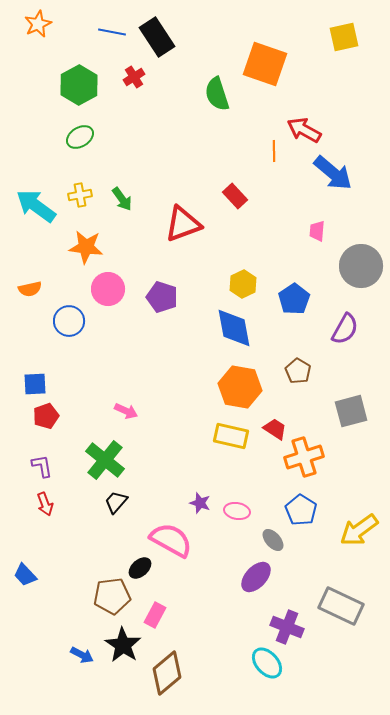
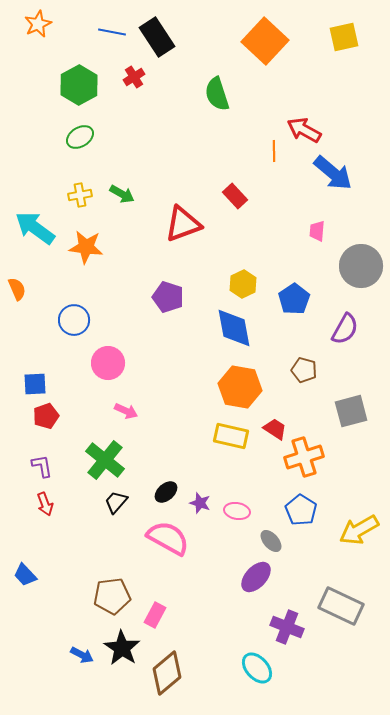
orange square at (265, 64): moved 23 px up; rotated 24 degrees clockwise
green arrow at (122, 199): moved 5 px up; rotated 25 degrees counterclockwise
cyan arrow at (36, 206): moved 1 px left, 22 px down
orange semicircle at (30, 289): moved 13 px left; rotated 100 degrees counterclockwise
pink circle at (108, 289): moved 74 px down
purple pentagon at (162, 297): moved 6 px right
blue circle at (69, 321): moved 5 px right, 1 px up
brown pentagon at (298, 371): moved 6 px right, 1 px up; rotated 15 degrees counterclockwise
yellow arrow at (359, 530): rotated 6 degrees clockwise
pink semicircle at (171, 540): moved 3 px left, 2 px up
gray ellipse at (273, 540): moved 2 px left, 1 px down
black ellipse at (140, 568): moved 26 px right, 76 px up
black star at (123, 645): moved 1 px left, 3 px down
cyan ellipse at (267, 663): moved 10 px left, 5 px down
